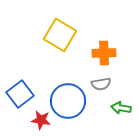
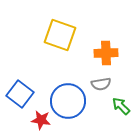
yellow square: rotated 12 degrees counterclockwise
orange cross: moved 2 px right
blue square: rotated 16 degrees counterclockwise
green arrow: moved 2 px up; rotated 36 degrees clockwise
